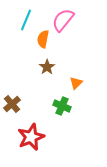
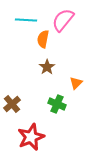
cyan line: rotated 70 degrees clockwise
green cross: moved 5 px left, 2 px up
